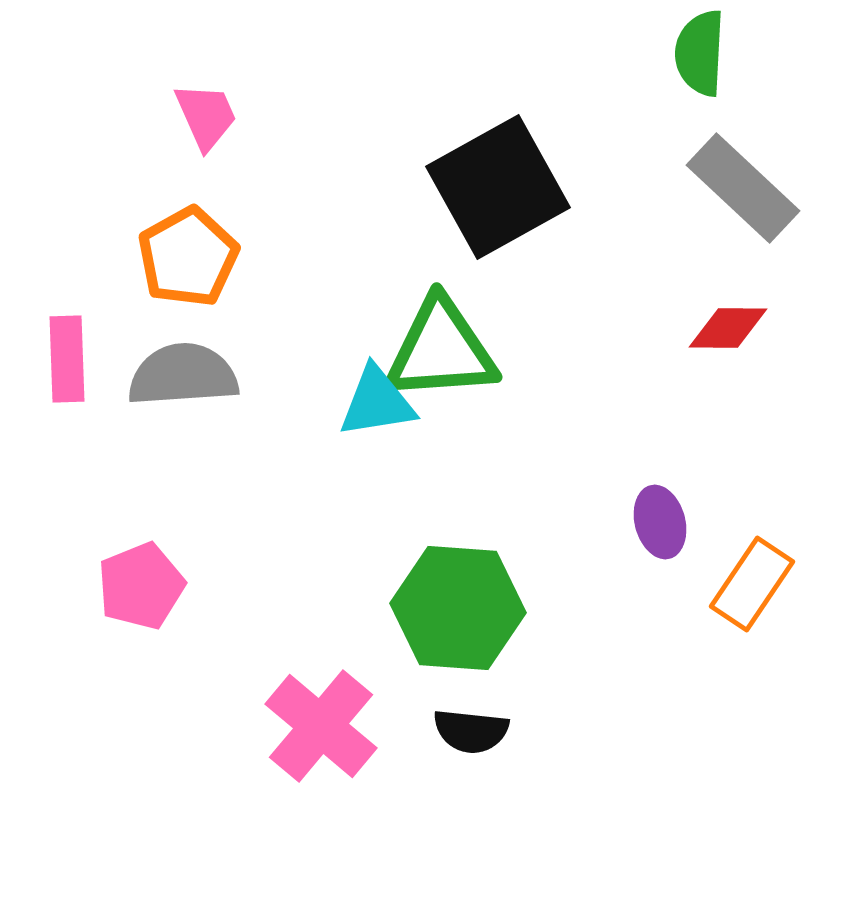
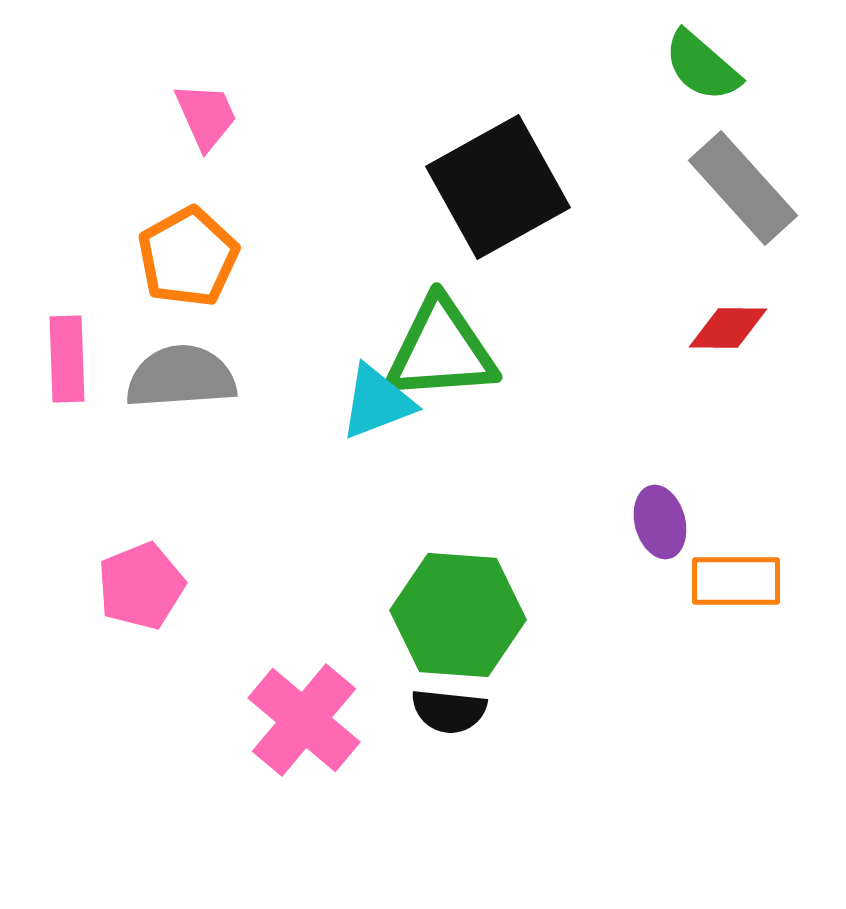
green semicircle: moved 2 px right, 13 px down; rotated 52 degrees counterclockwise
gray rectangle: rotated 5 degrees clockwise
gray semicircle: moved 2 px left, 2 px down
cyan triangle: rotated 12 degrees counterclockwise
orange rectangle: moved 16 px left, 3 px up; rotated 56 degrees clockwise
green hexagon: moved 7 px down
pink cross: moved 17 px left, 6 px up
black semicircle: moved 22 px left, 20 px up
